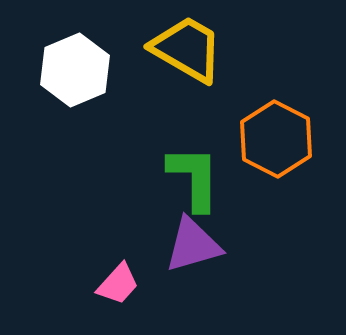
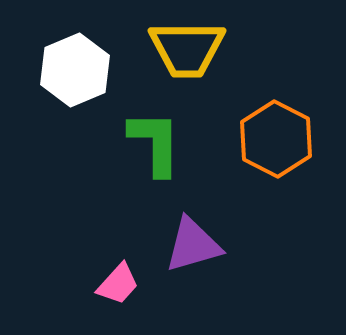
yellow trapezoid: rotated 150 degrees clockwise
green L-shape: moved 39 px left, 35 px up
